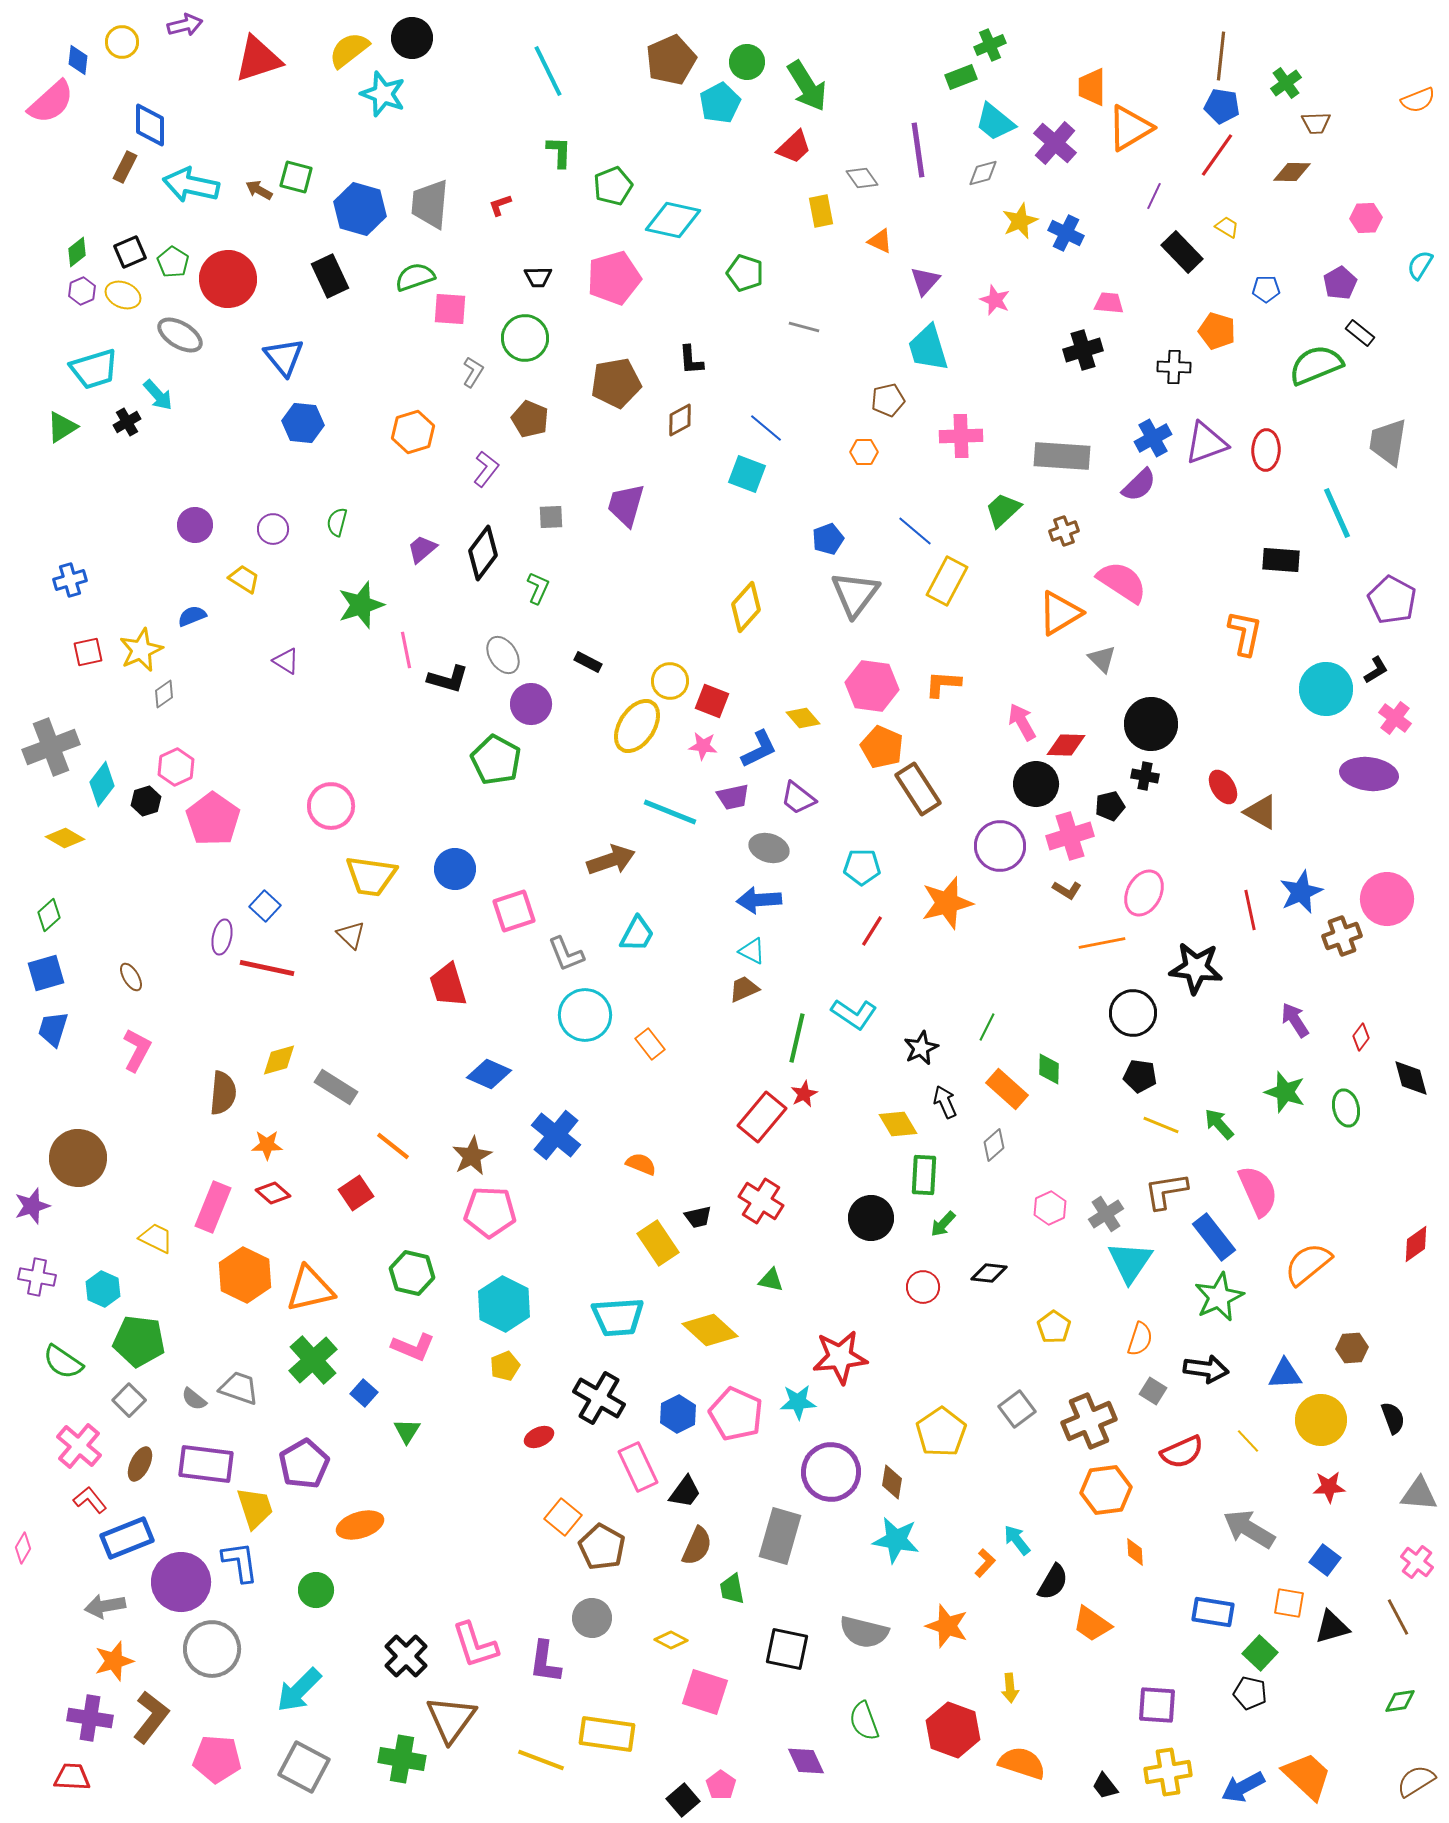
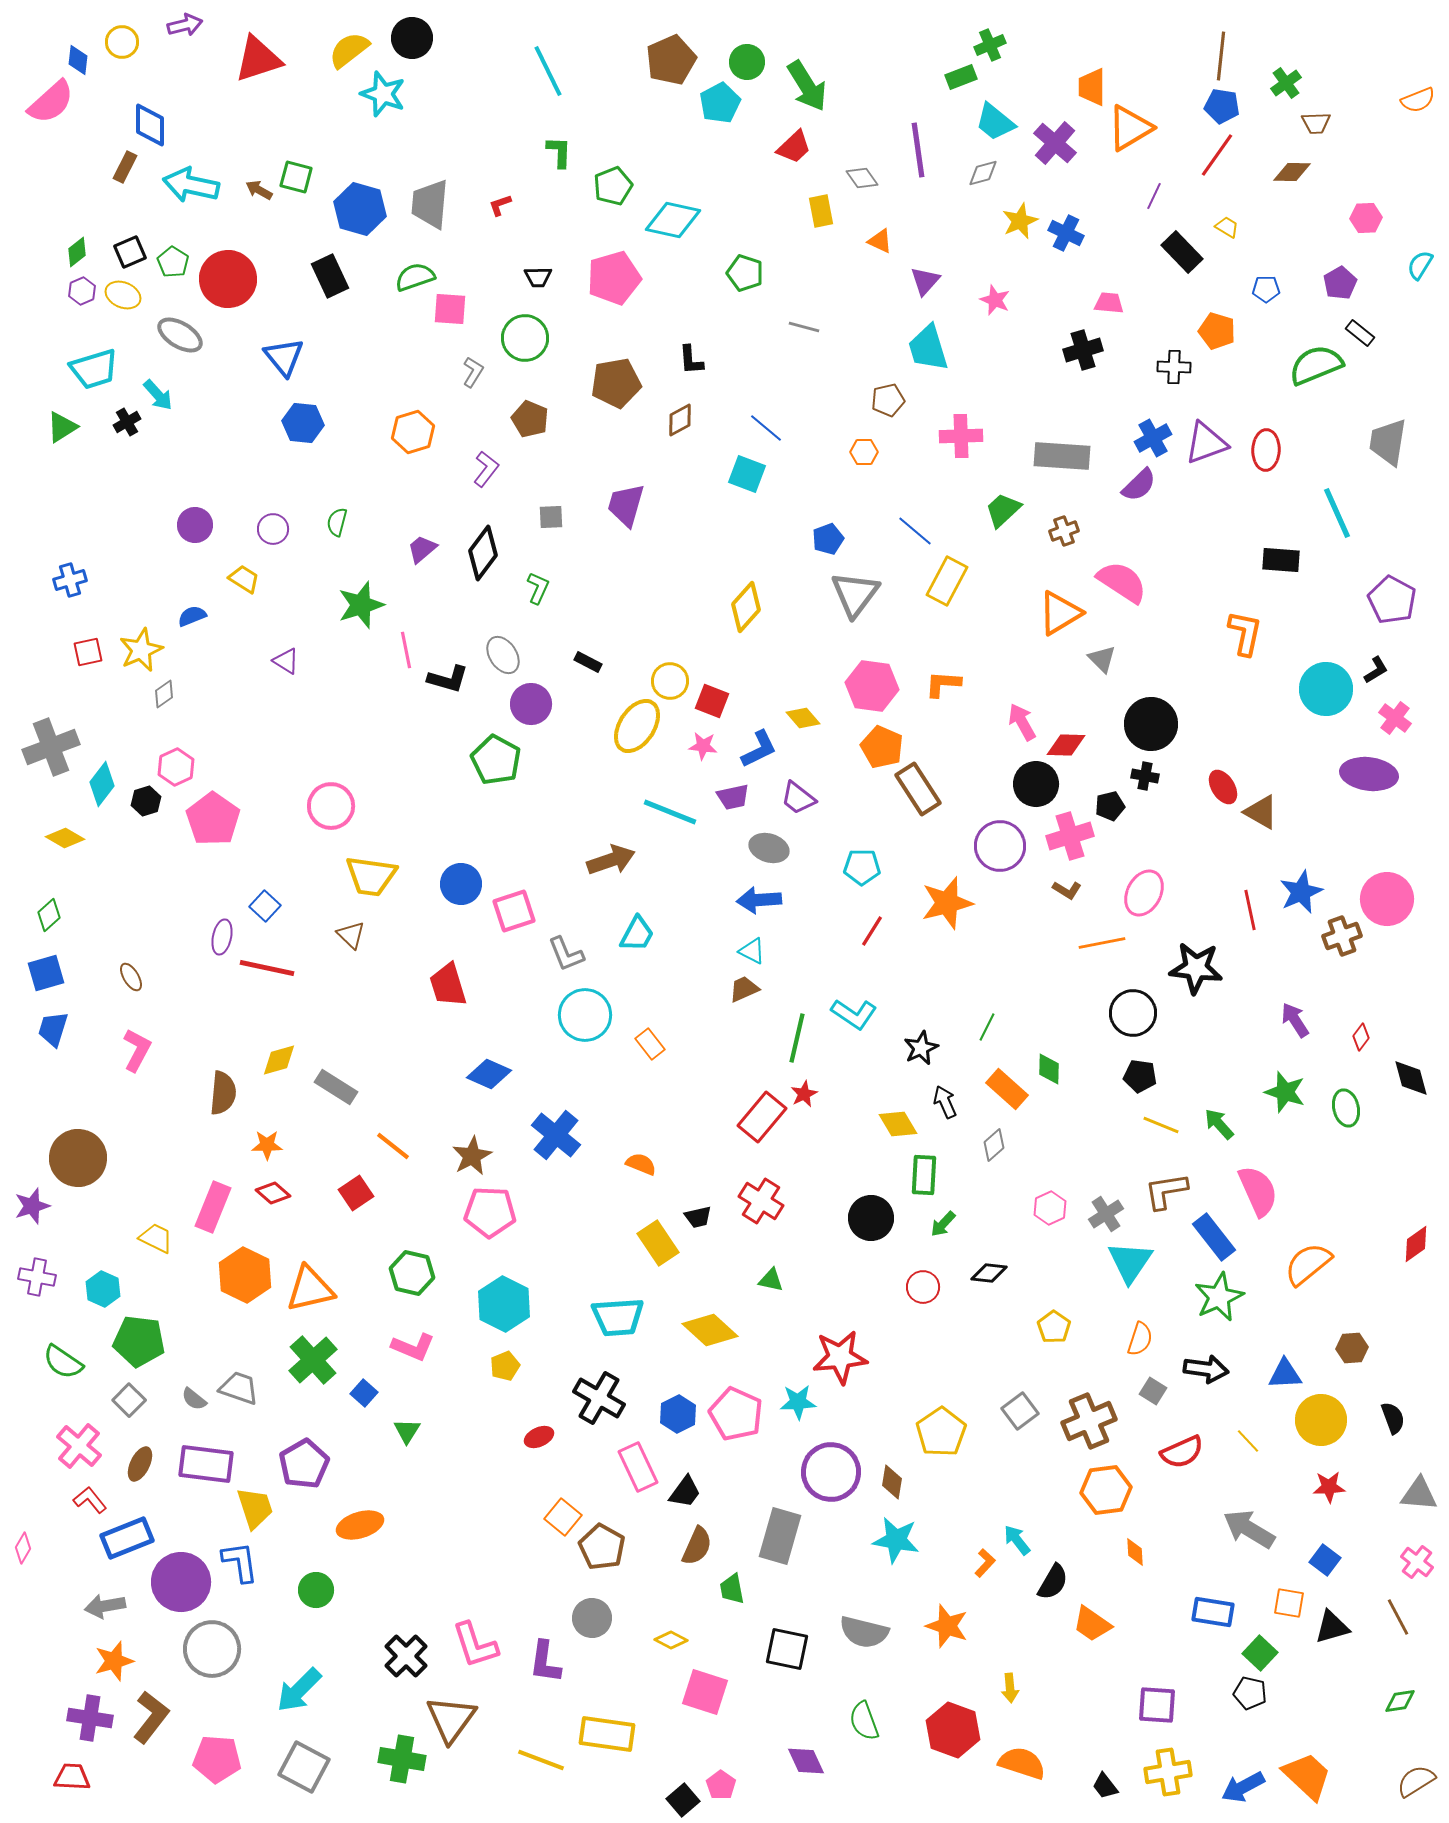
blue circle at (455, 869): moved 6 px right, 15 px down
gray square at (1017, 1409): moved 3 px right, 2 px down
